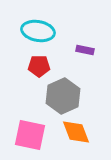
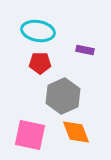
red pentagon: moved 1 px right, 3 px up
